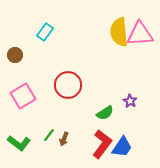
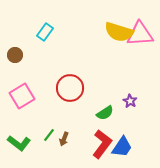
yellow semicircle: rotated 68 degrees counterclockwise
red circle: moved 2 px right, 3 px down
pink square: moved 1 px left
